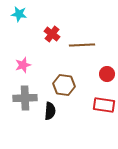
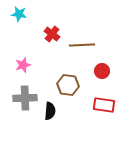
red circle: moved 5 px left, 3 px up
brown hexagon: moved 4 px right
